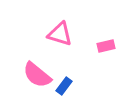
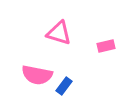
pink triangle: moved 1 px left, 1 px up
pink semicircle: rotated 28 degrees counterclockwise
